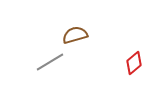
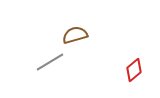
red diamond: moved 7 px down
